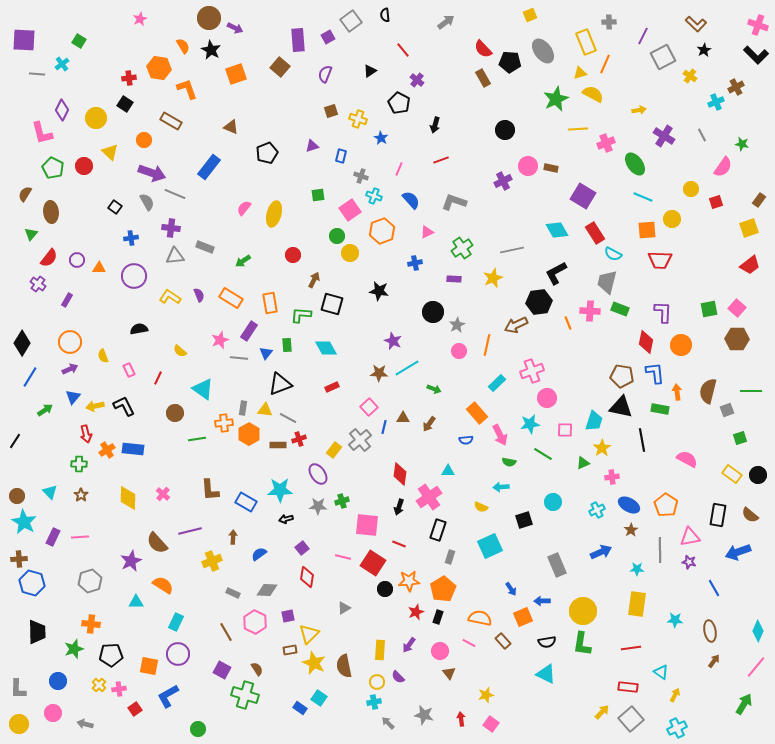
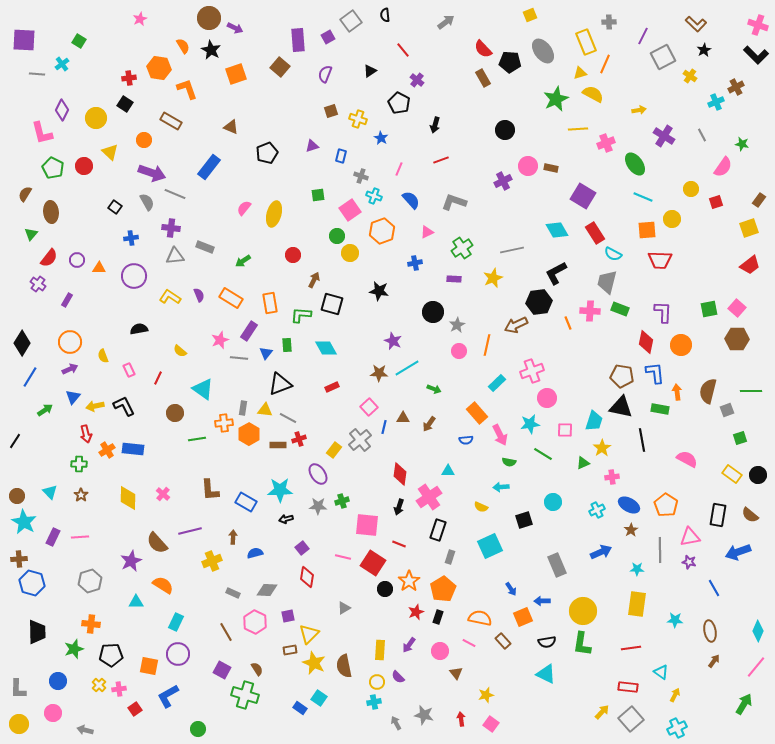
blue semicircle at (259, 554): moved 4 px left, 1 px up; rotated 21 degrees clockwise
orange star at (409, 581): rotated 30 degrees counterclockwise
brown triangle at (449, 673): moved 7 px right
gray arrow at (388, 723): moved 8 px right; rotated 16 degrees clockwise
gray arrow at (85, 724): moved 6 px down
